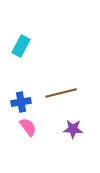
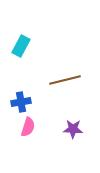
brown line: moved 4 px right, 13 px up
pink semicircle: rotated 54 degrees clockwise
